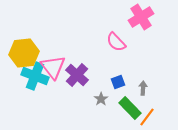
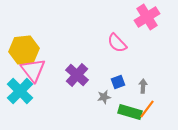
pink cross: moved 6 px right
pink semicircle: moved 1 px right, 1 px down
yellow hexagon: moved 3 px up
pink triangle: moved 20 px left, 3 px down
cyan cross: moved 15 px left, 15 px down; rotated 24 degrees clockwise
gray arrow: moved 2 px up
gray star: moved 3 px right, 2 px up; rotated 24 degrees clockwise
green rectangle: moved 4 px down; rotated 30 degrees counterclockwise
orange line: moved 8 px up
